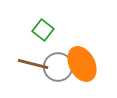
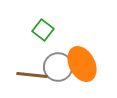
brown line: moved 1 px left, 11 px down; rotated 8 degrees counterclockwise
